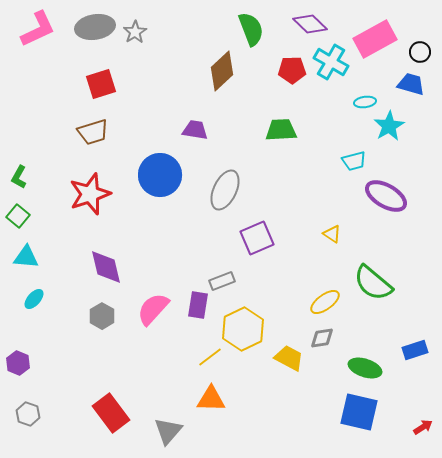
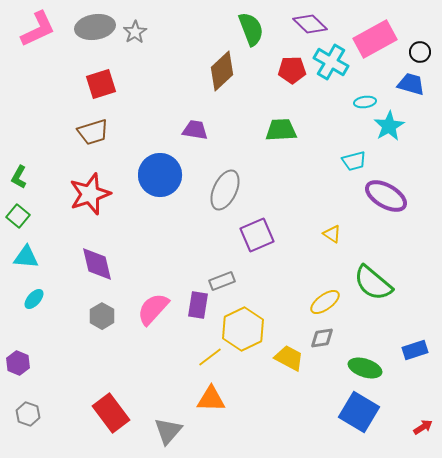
purple square at (257, 238): moved 3 px up
purple diamond at (106, 267): moved 9 px left, 3 px up
blue square at (359, 412): rotated 18 degrees clockwise
